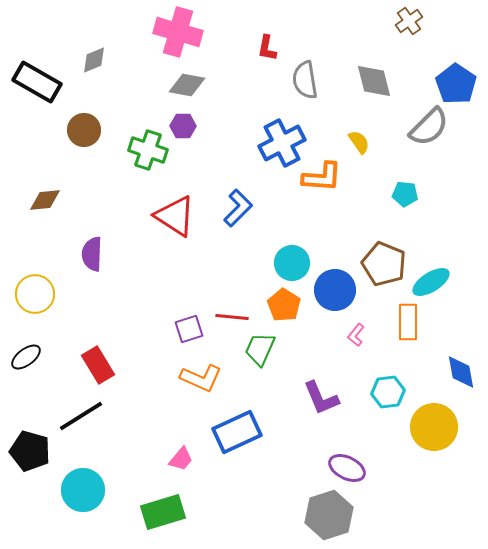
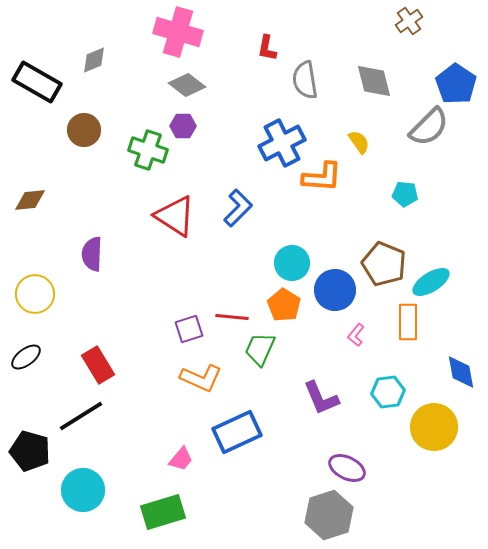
gray diamond at (187, 85): rotated 27 degrees clockwise
brown diamond at (45, 200): moved 15 px left
